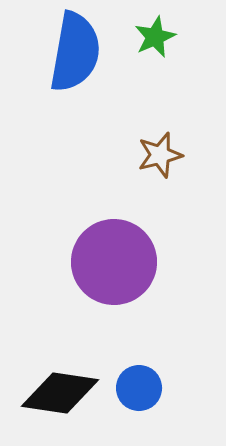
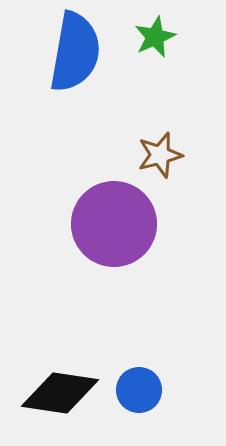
purple circle: moved 38 px up
blue circle: moved 2 px down
